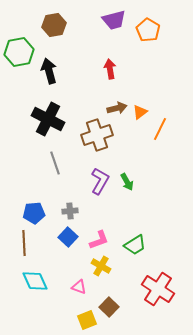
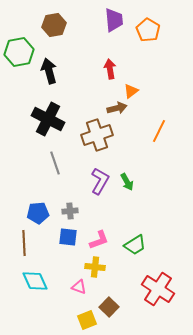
purple trapezoid: rotated 80 degrees counterclockwise
orange triangle: moved 9 px left, 21 px up
orange line: moved 1 px left, 2 px down
blue pentagon: moved 4 px right
blue square: rotated 36 degrees counterclockwise
yellow cross: moved 6 px left, 1 px down; rotated 24 degrees counterclockwise
